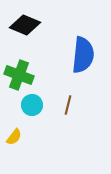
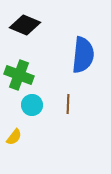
brown line: moved 1 px up; rotated 12 degrees counterclockwise
